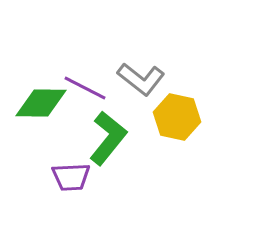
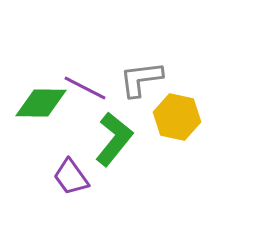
gray L-shape: rotated 135 degrees clockwise
green L-shape: moved 6 px right, 1 px down
purple trapezoid: rotated 57 degrees clockwise
